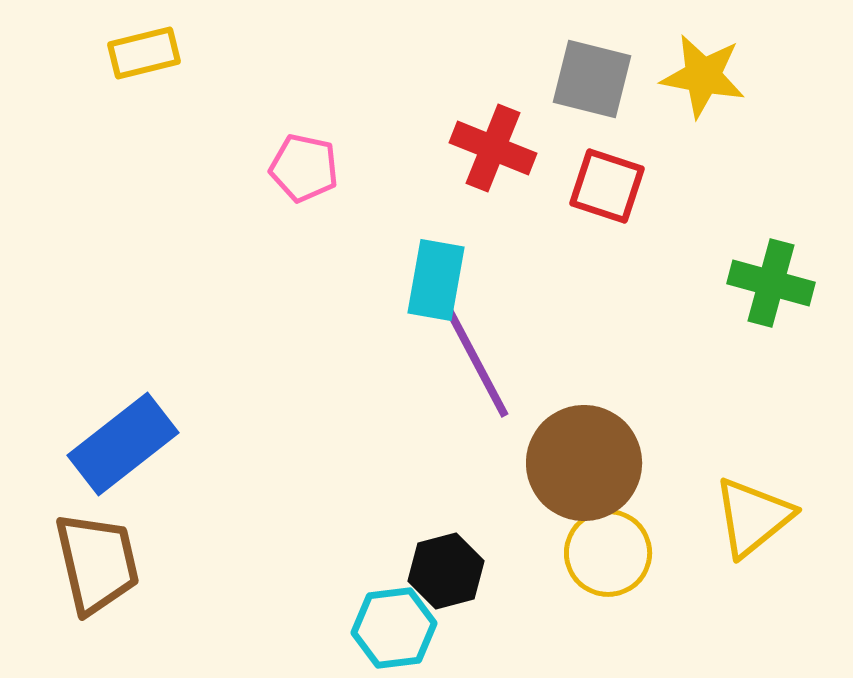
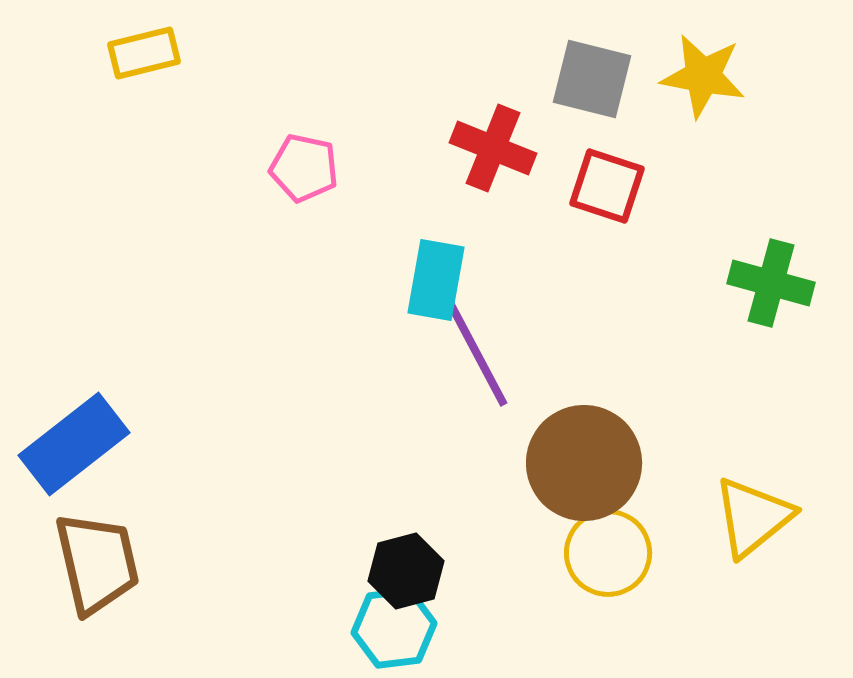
purple line: moved 1 px left, 11 px up
blue rectangle: moved 49 px left
black hexagon: moved 40 px left
